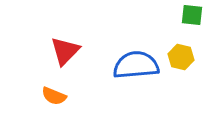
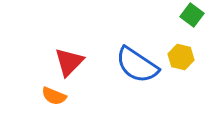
green square: rotated 30 degrees clockwise
red triangle: moved 4 px right, 11 px down
blue semicircle: moved 1 px right; rotated 141 degrees counterclockwise
